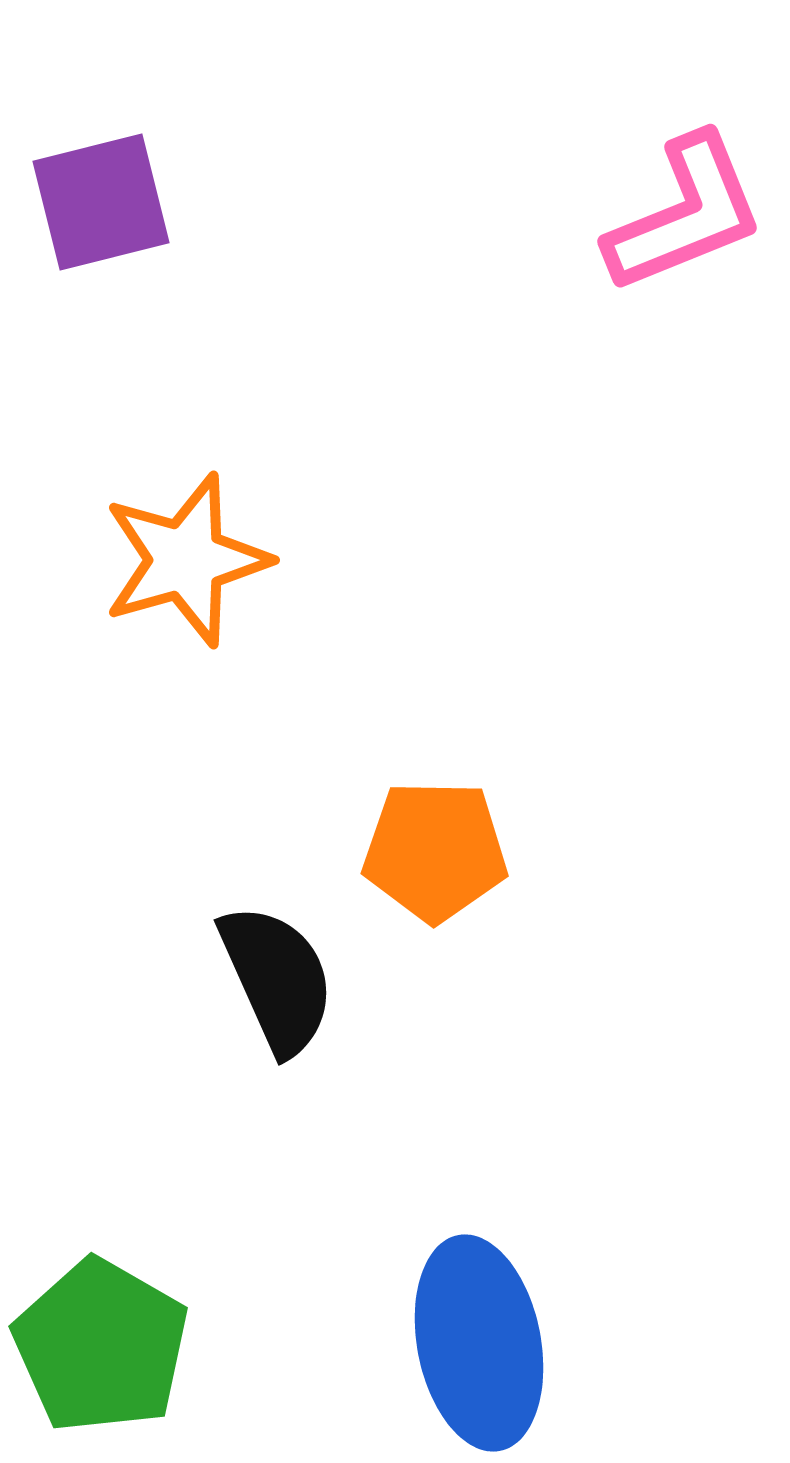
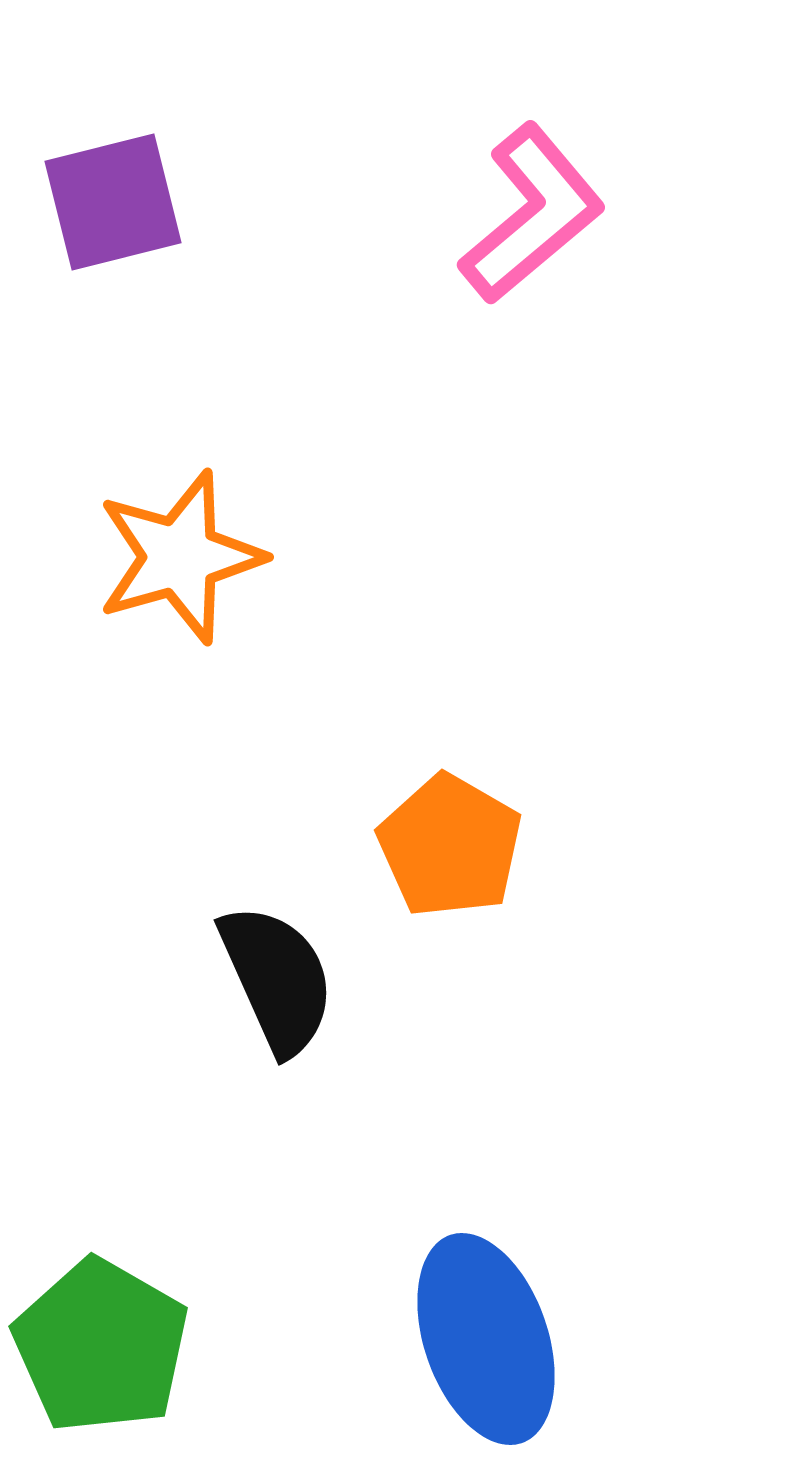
purple square: moved 12 px right
pink L-shape: moved 153 px left; rotated 18 degrees counterclockwise
orange star: moved 6 px left, 3 px up
orange pentagon: moved 15 px right, 5 px up; rotated 29 degrees clockwise
blue ellipse: moved 7 px right, 4 px up; rotated 8 degrees counterclockwise
